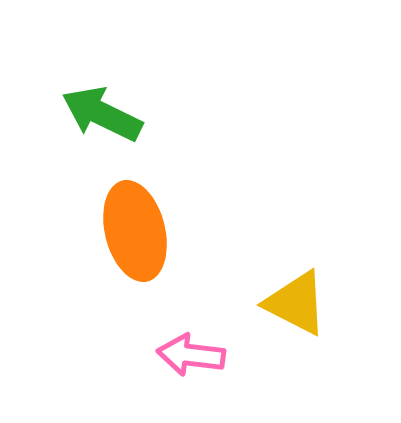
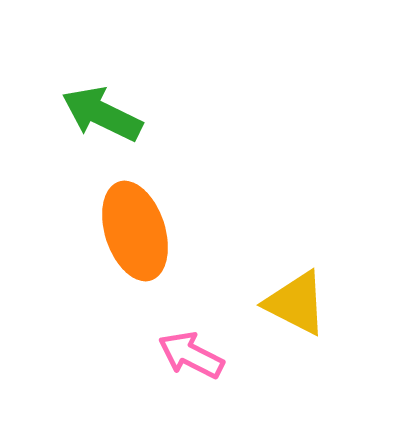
orange ellipse: rotated 4 degrees counterclockwise
pink arrow: rotated 20 degrees clockwise
